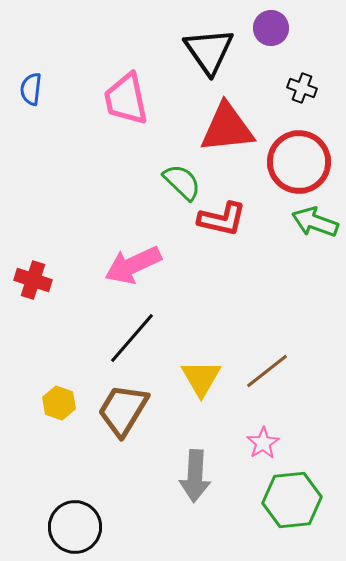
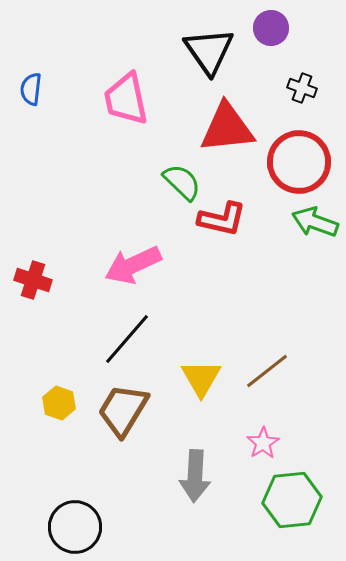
black line: moved 5 px left, 1 px down
